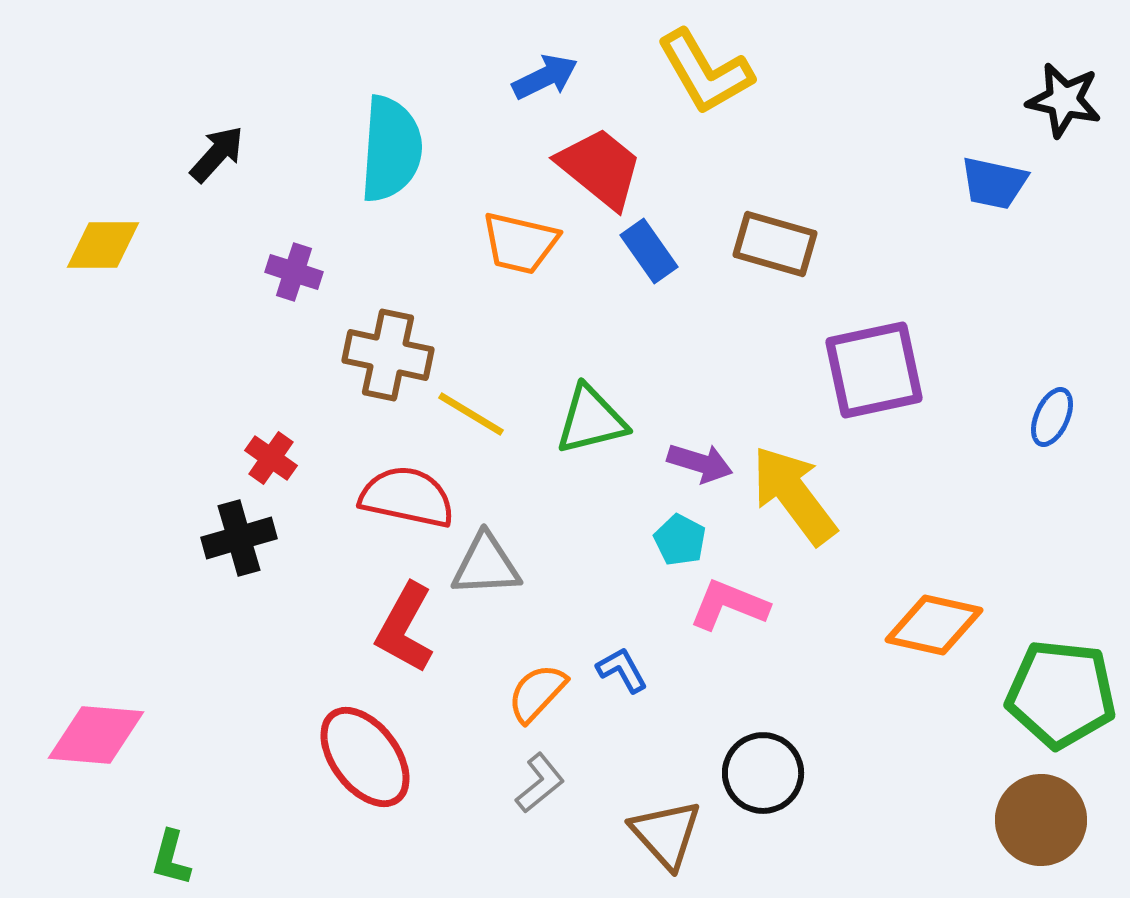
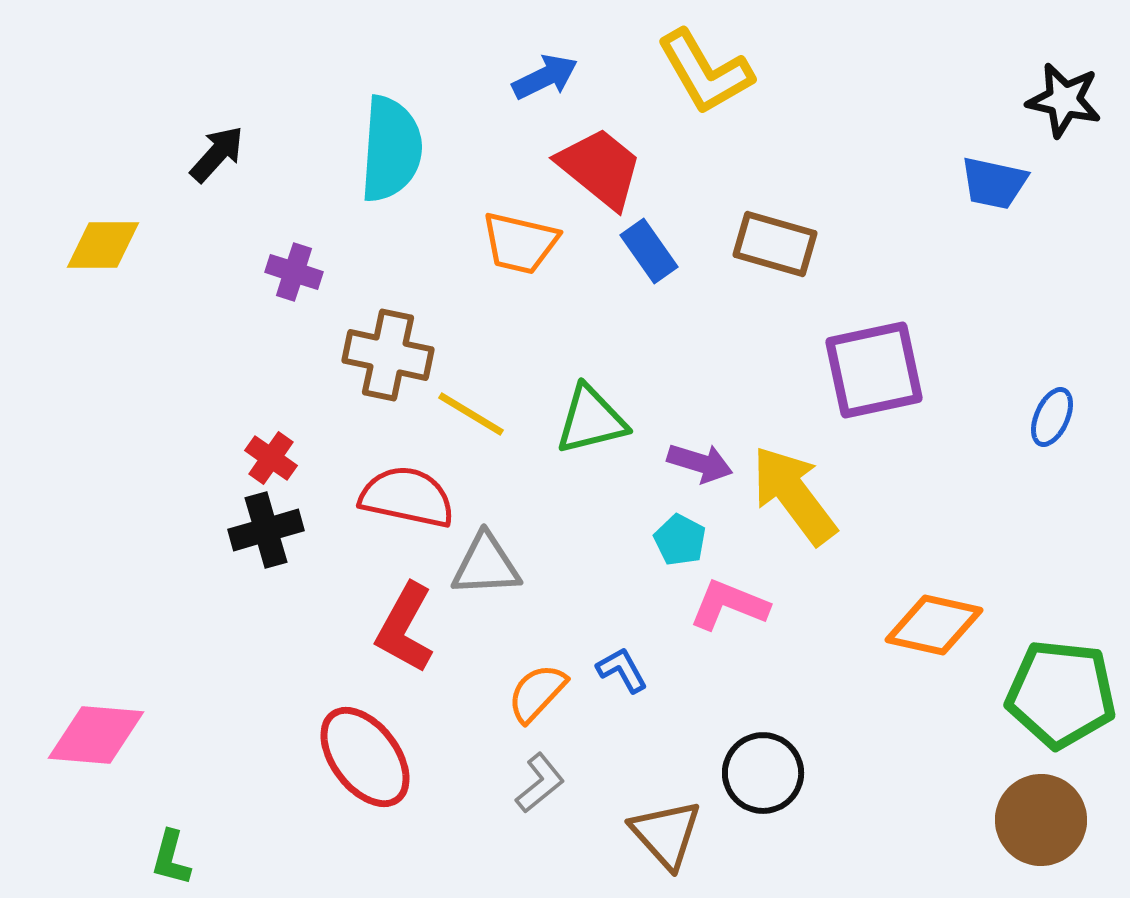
black cross: moved 27 px right, 8 px up
